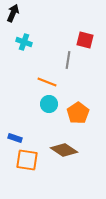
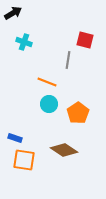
black arrow: rotated 36 degrees clockwise
orange square: moved 3 px left
